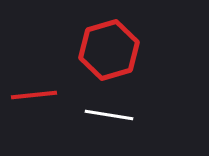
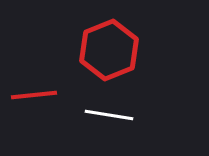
red hexagon: rotated 6 degrees counterclockwise
